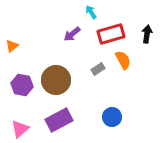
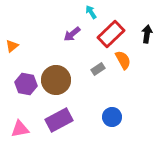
red rectangle: rotated 28 degrees counterclockwise
purple hexagon: moved 4 px right, 1 px up
pink triangle: rotated 30 degrees clockwise
